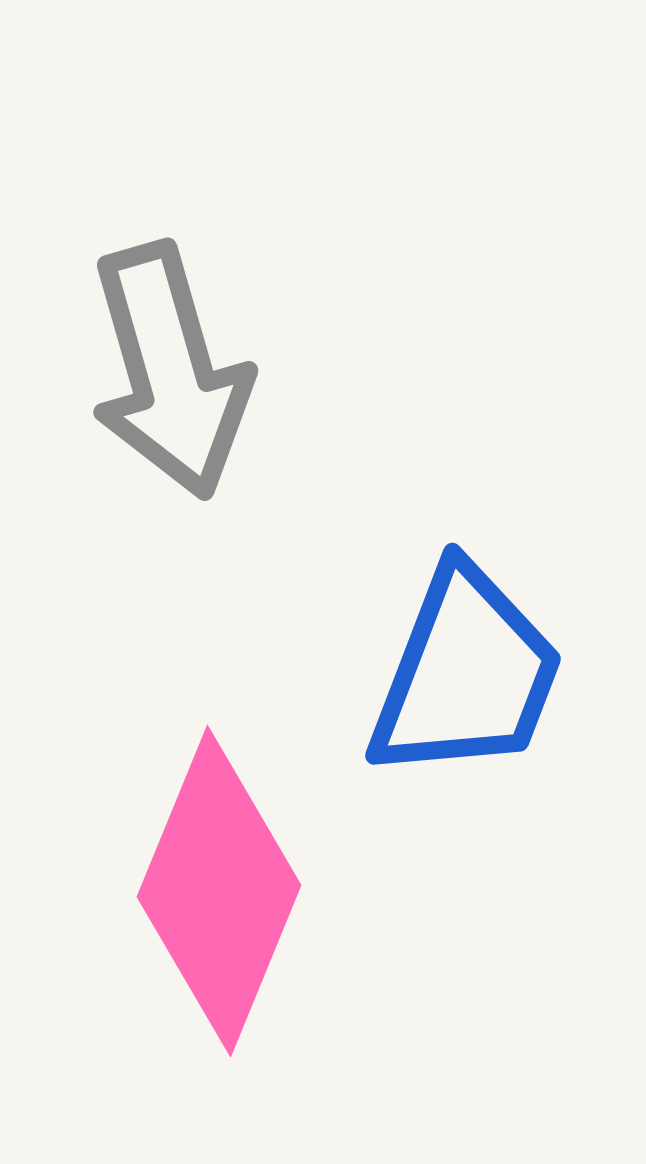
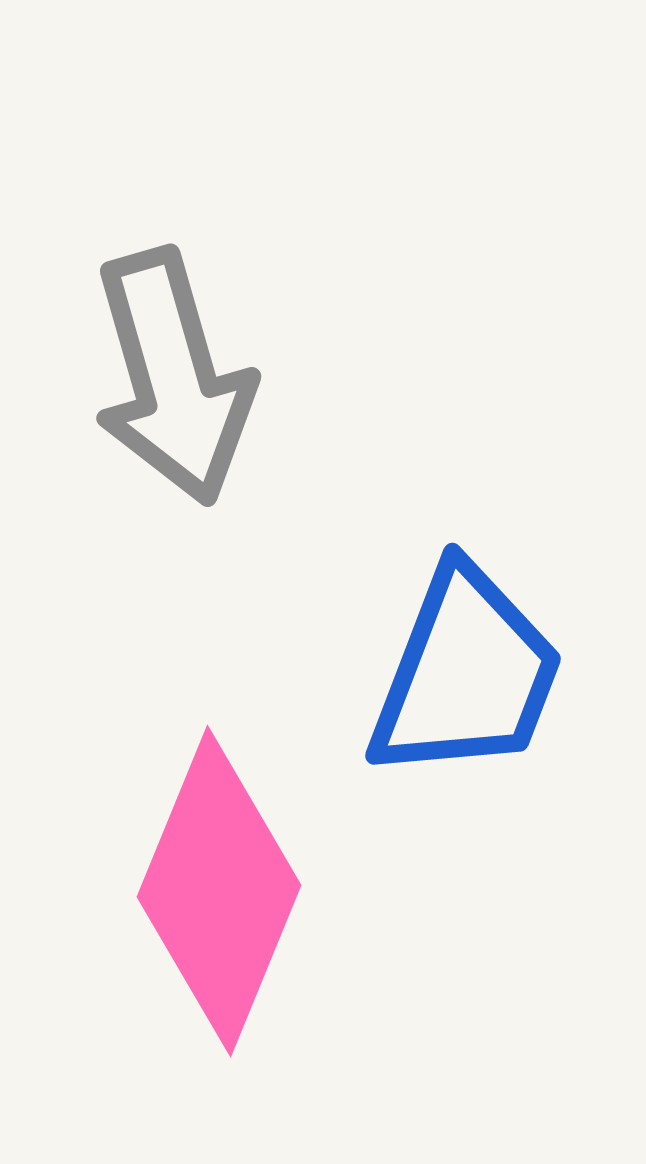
gray arrow: moved 3 px right, 6 px down
